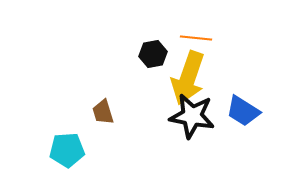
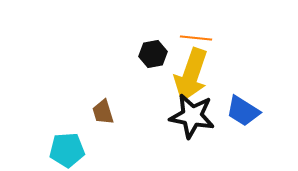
yellow arrow: moved 3 px right, 3 px up
